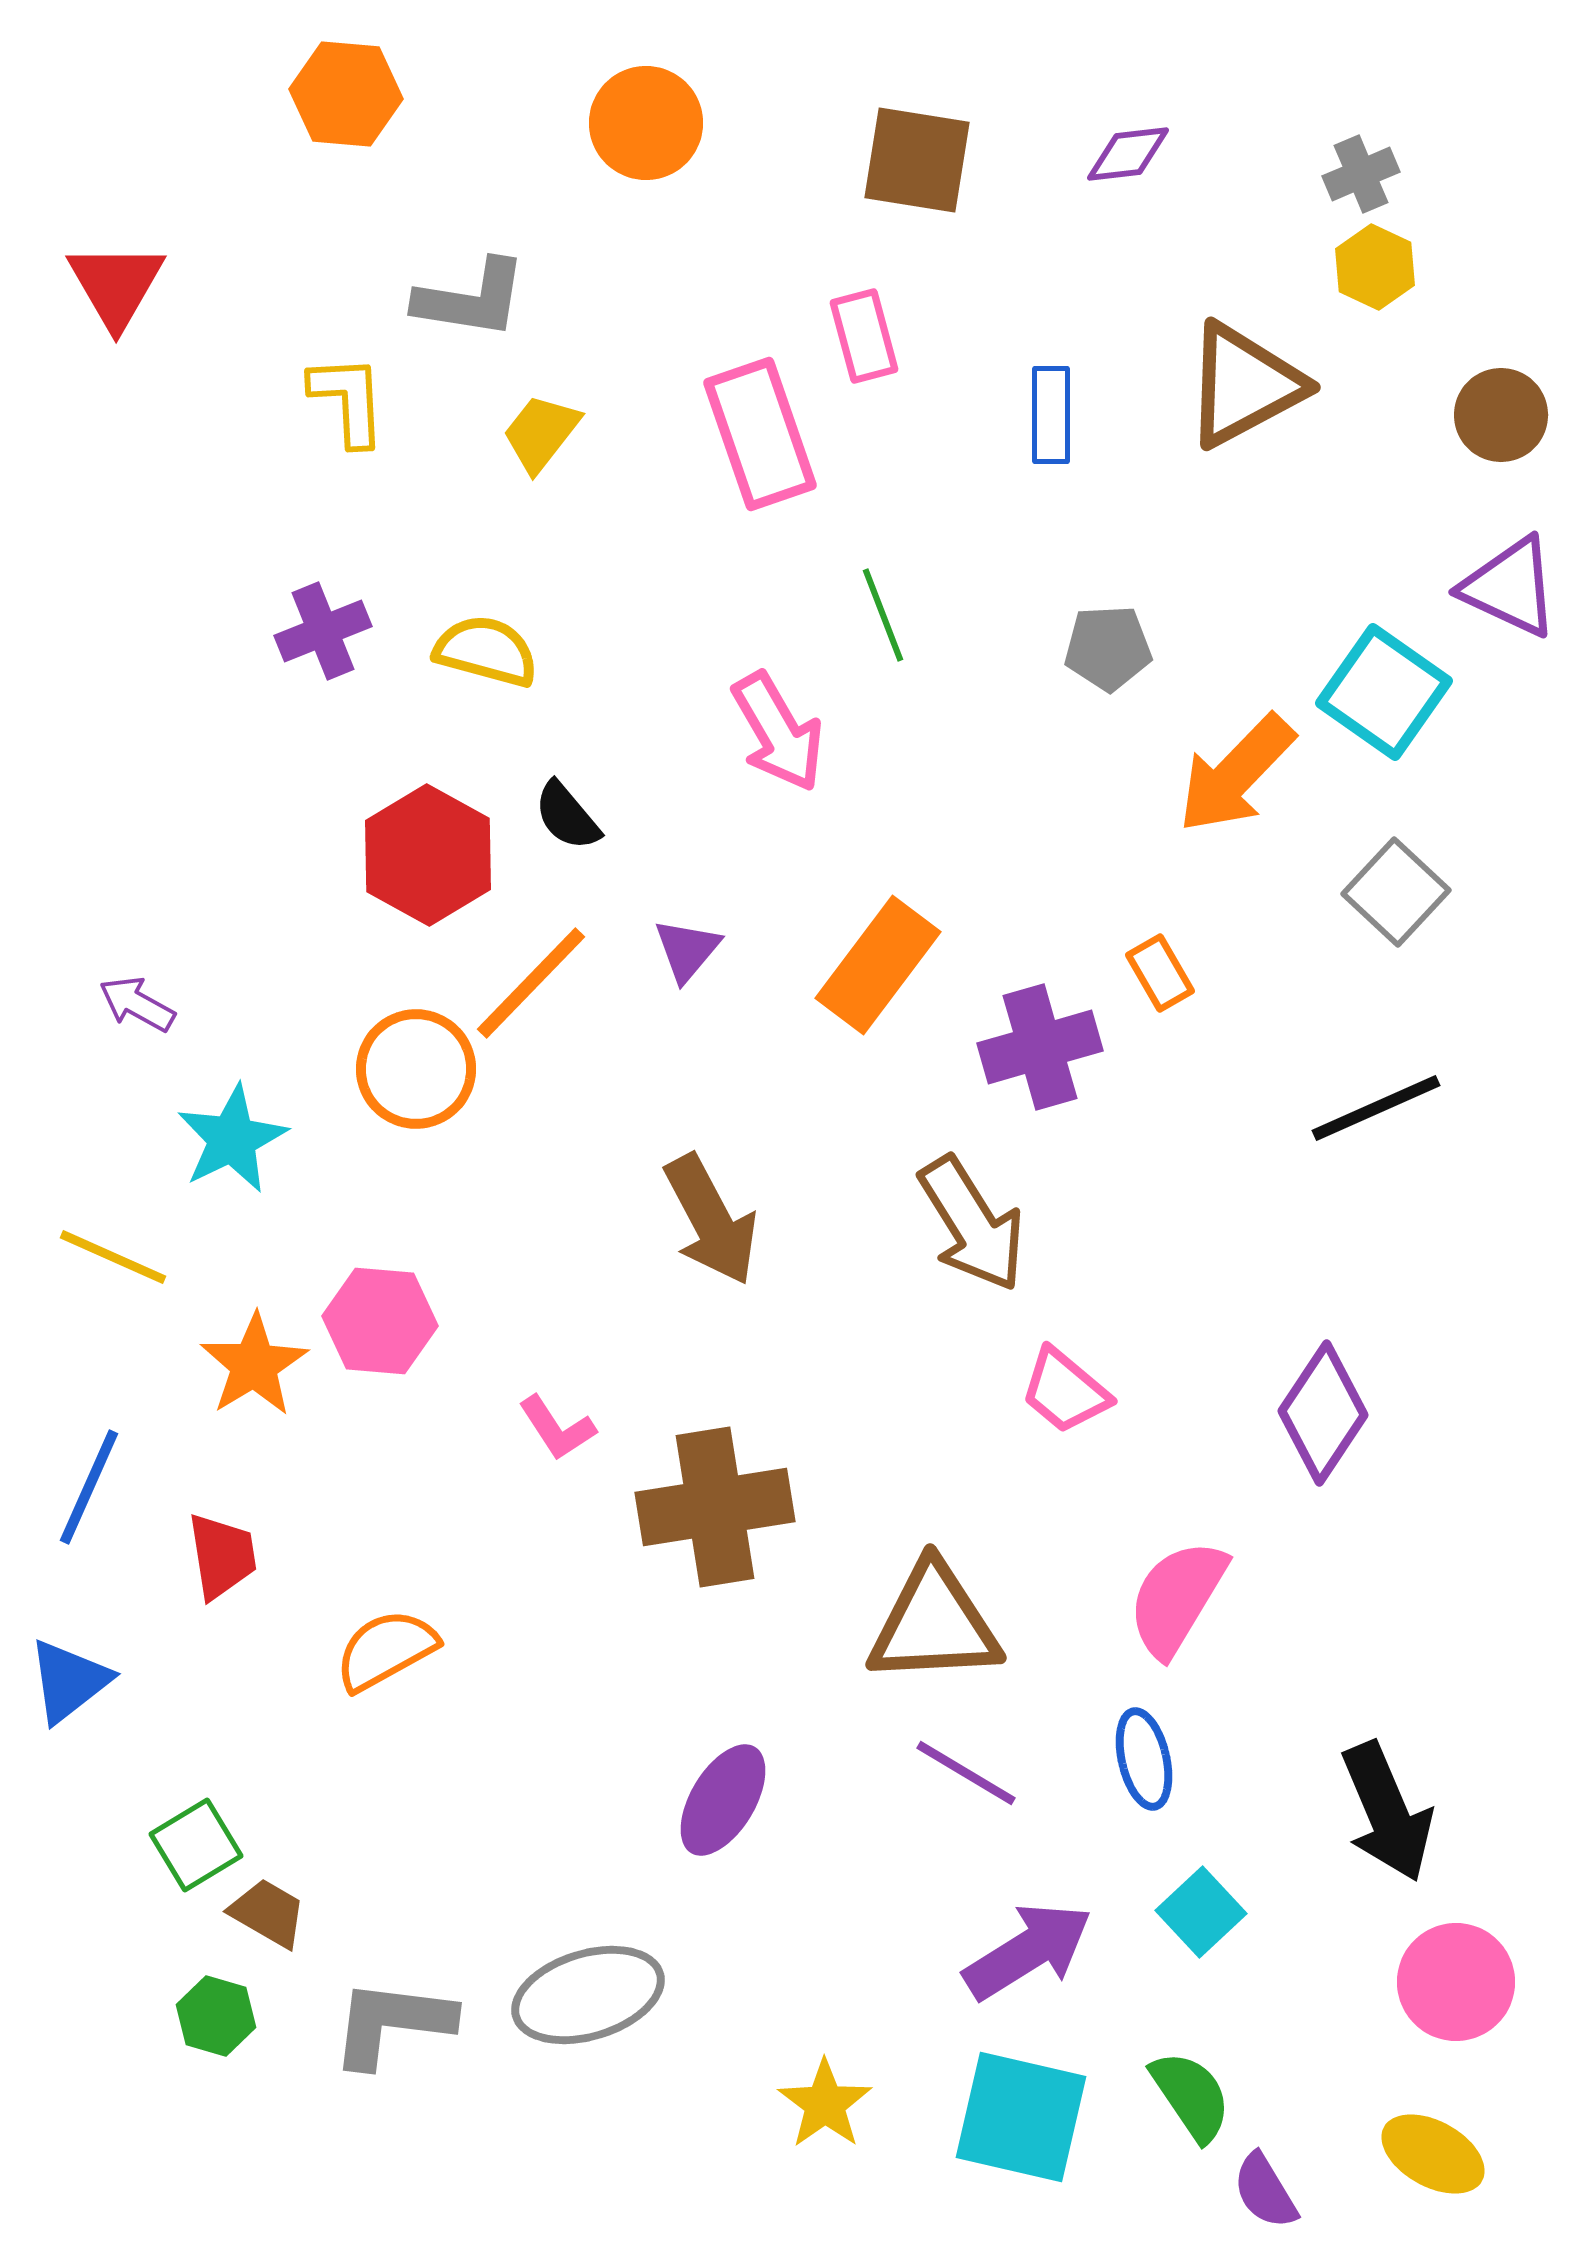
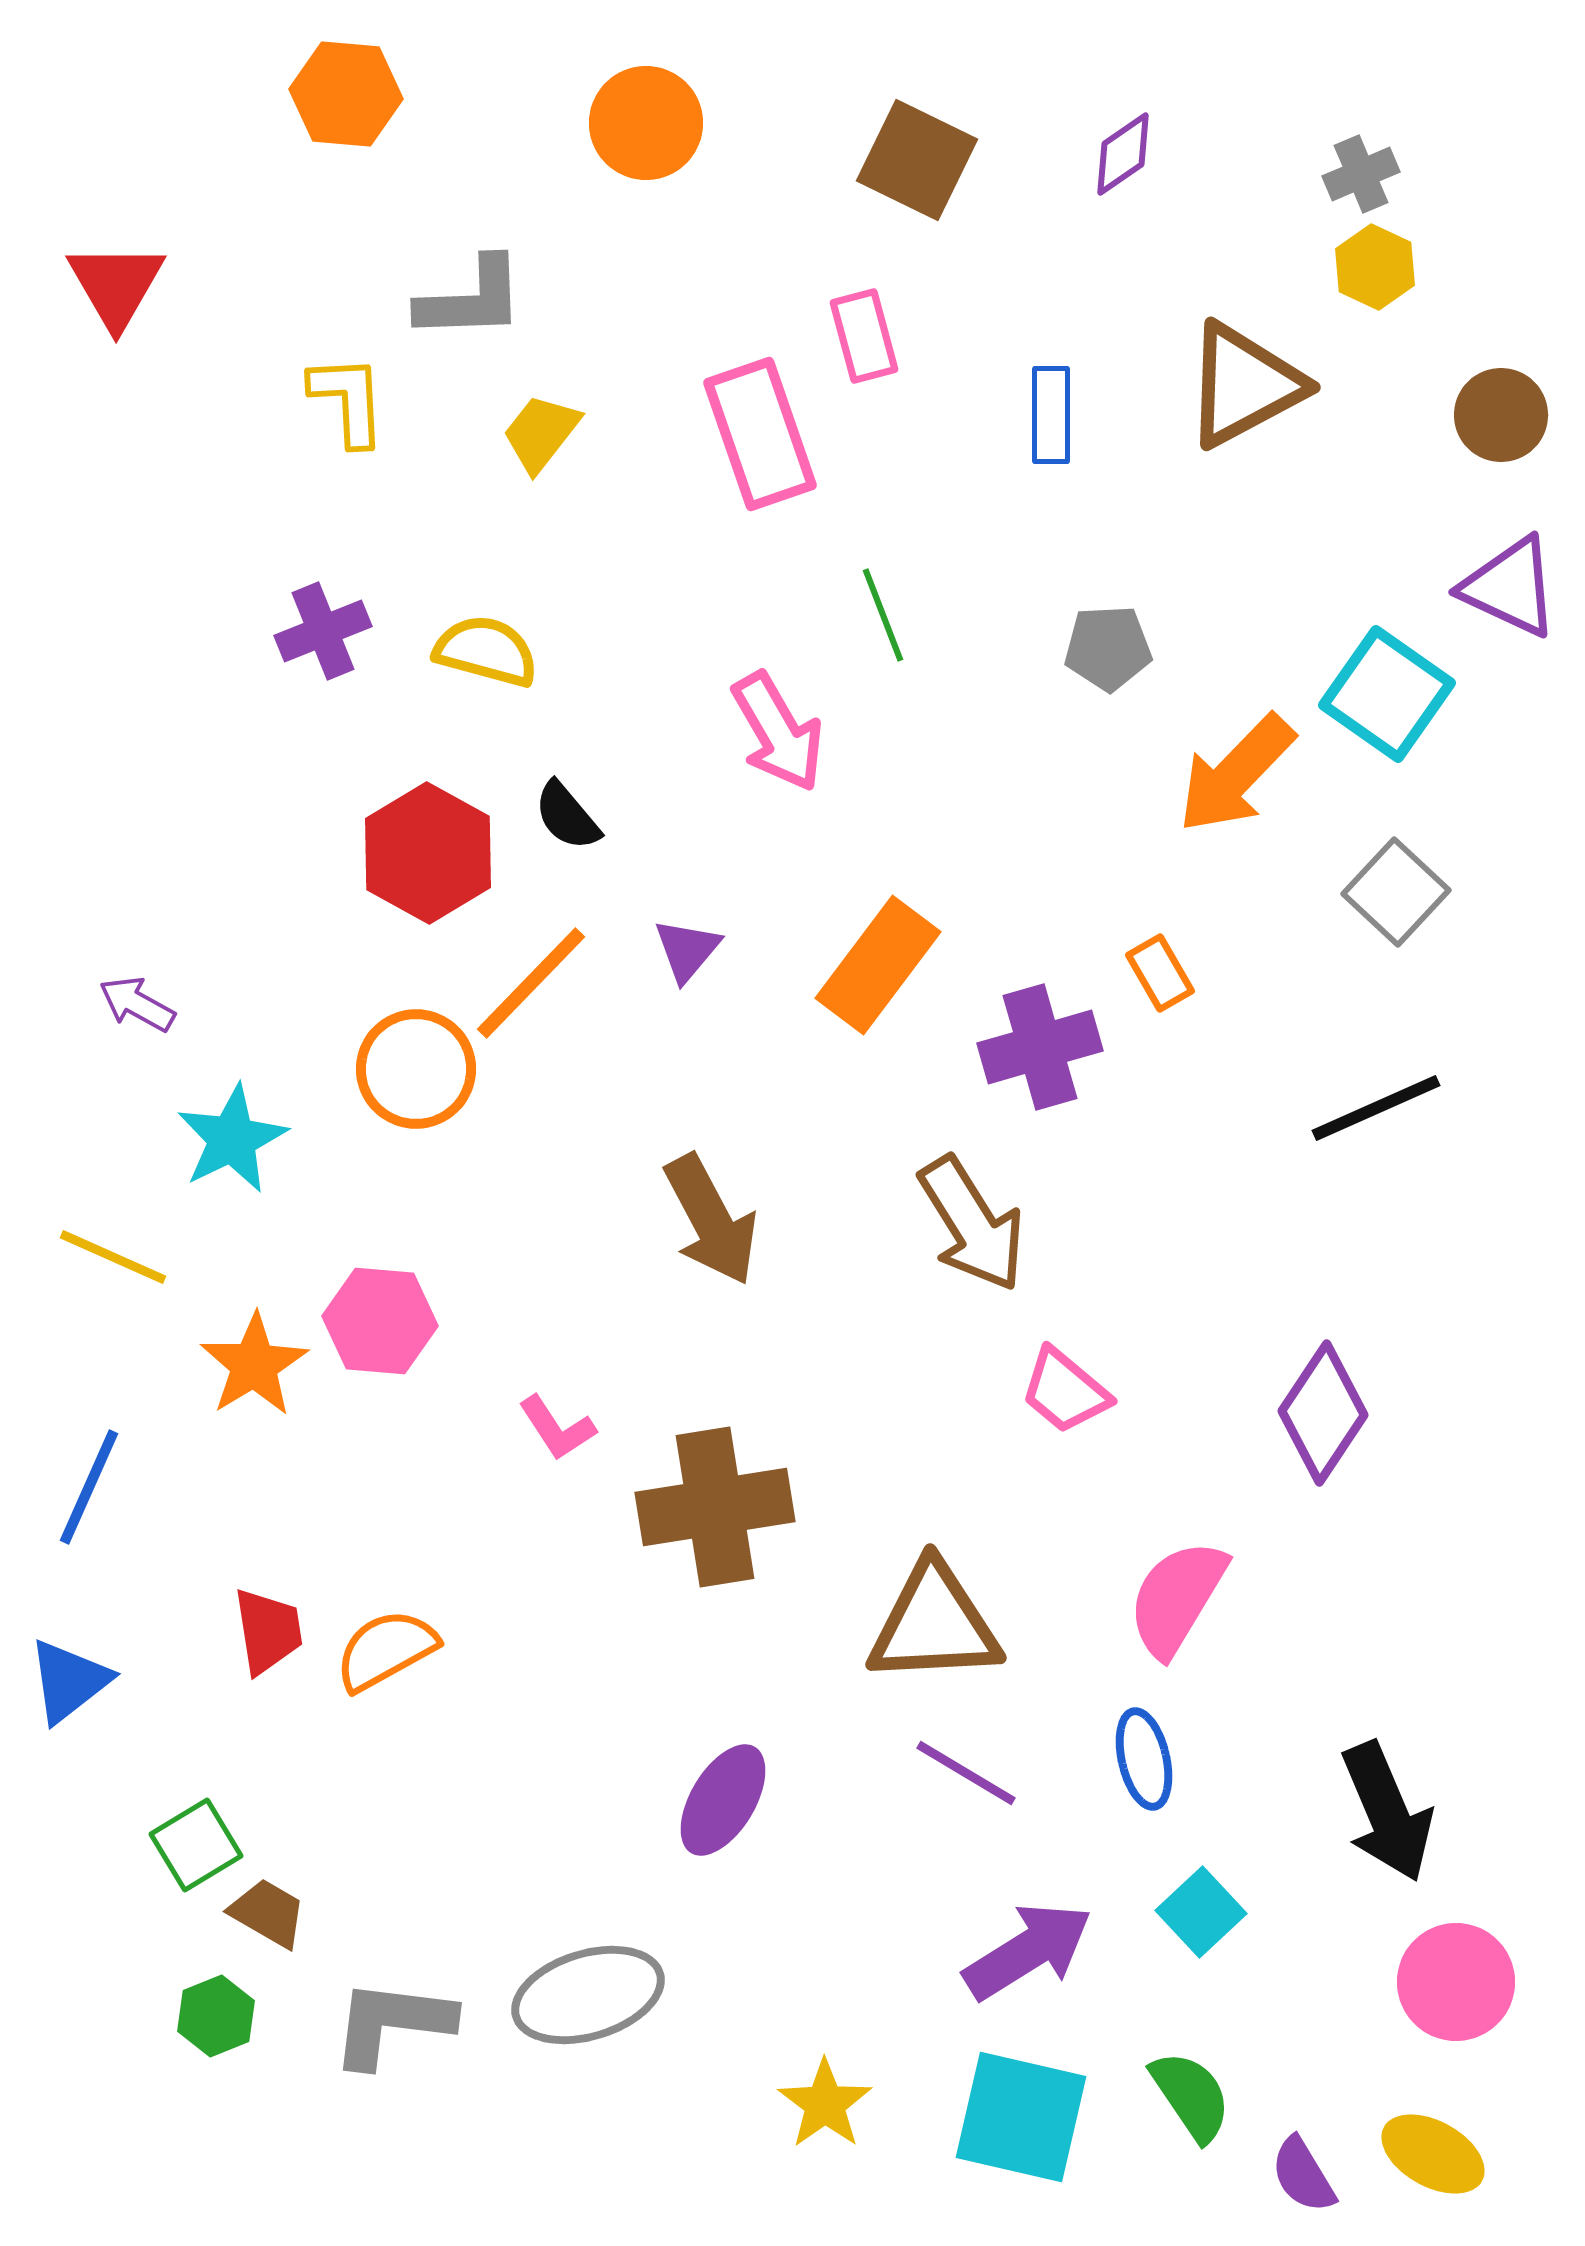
purple diamond at (1128, 154): moved 5 px left; rotated 28 degrees counterclockwise
brown square at (917, 160): rotated 17 degrees clockwise
gray L-shape at (471, 299): rotated 11 degrees counterclockwise
cyan square at (1384, 692): moved 3 px right, 2 px down
red hexagon at (428, 855): moved 2 px up
red trapezoid at (222, 1556): moved 46 px right, 75 px down
green hexagon at (216, 2016): rotated 22 degrees clockwise
purple semicircle at (1265, 2191): moved 38 px right, 16 px up
